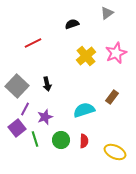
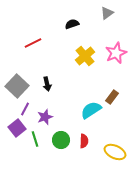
yellow cross: moved 1 px left
cyan semicircle: moved 7 px right; rotated 15 degrees counterclockwise
